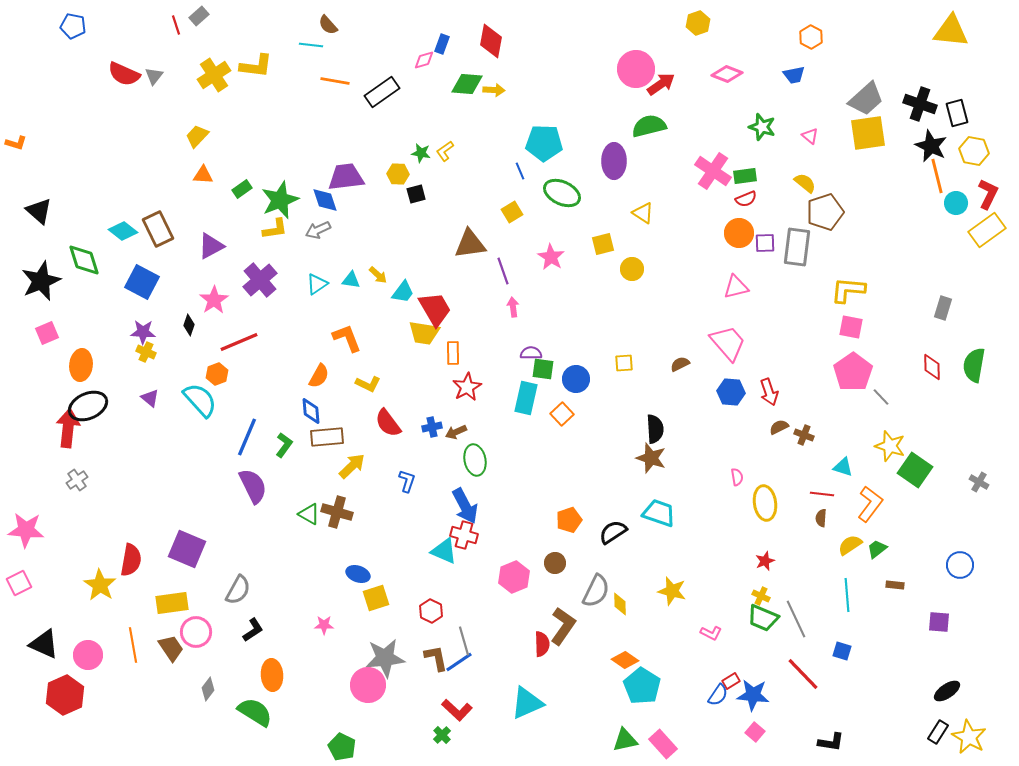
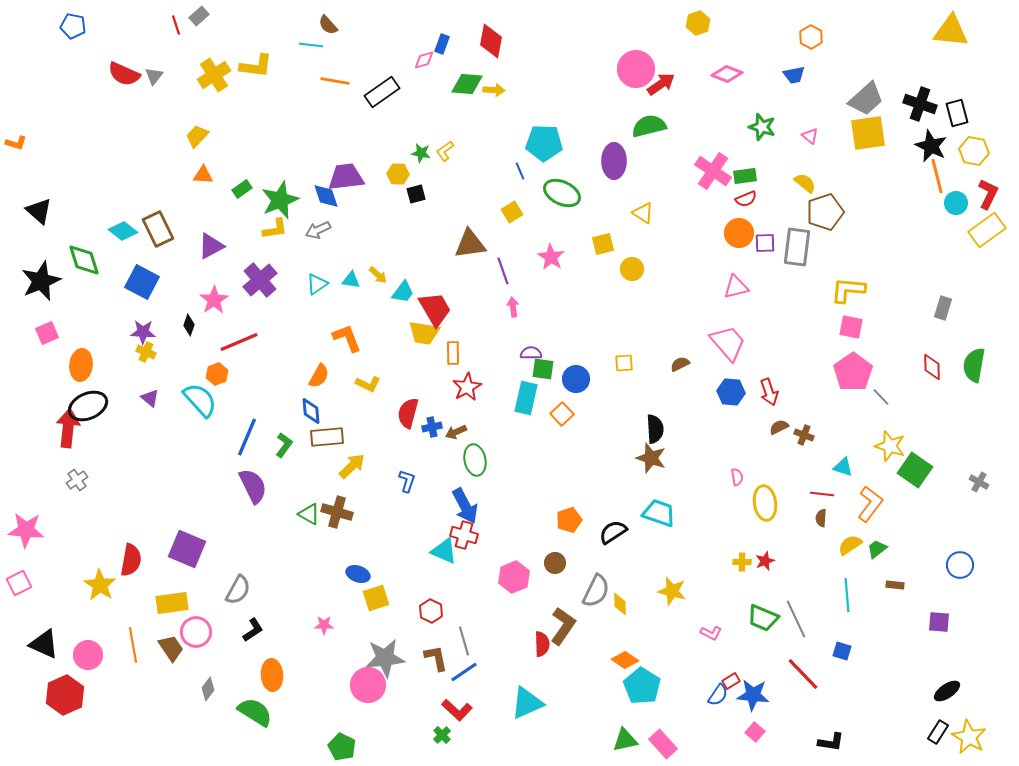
blue diamond at (325, 200): moved 1 px right, 4 px up
red semicircle at (388, 423): moved 20 px right, 10 px up; rotated 52 degrees clockwise
yellow cross at (761, 596): moved 19 px left, 34 px up; rotated 24 degrees counterclockwise
blue line at (459, 662): moved 5 px right, 10 px down
